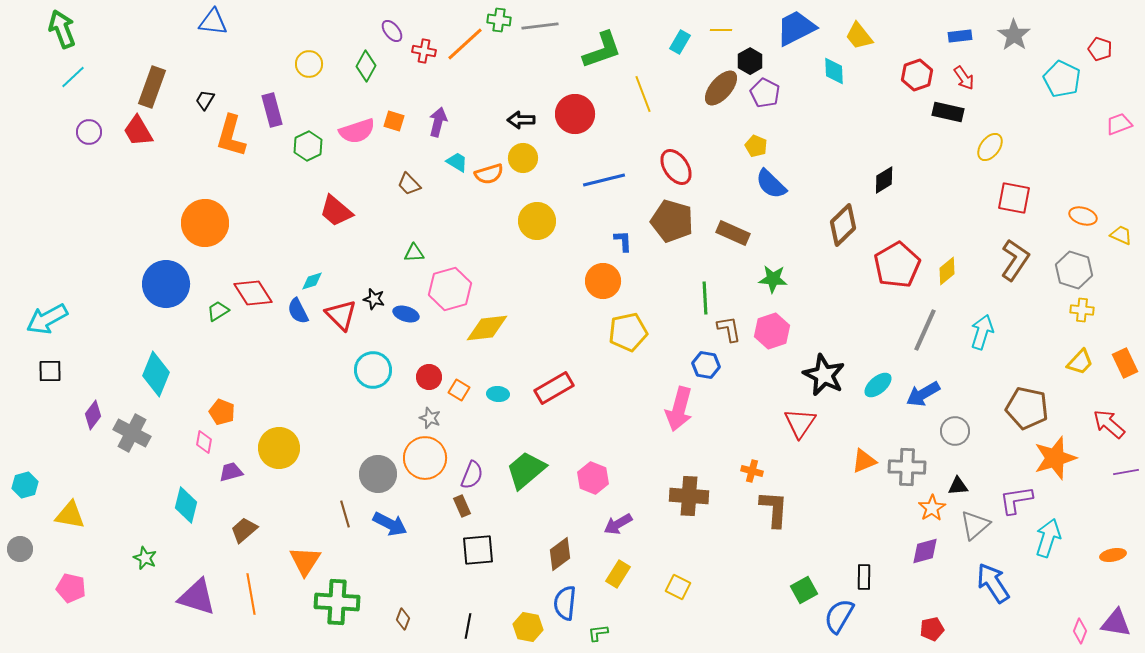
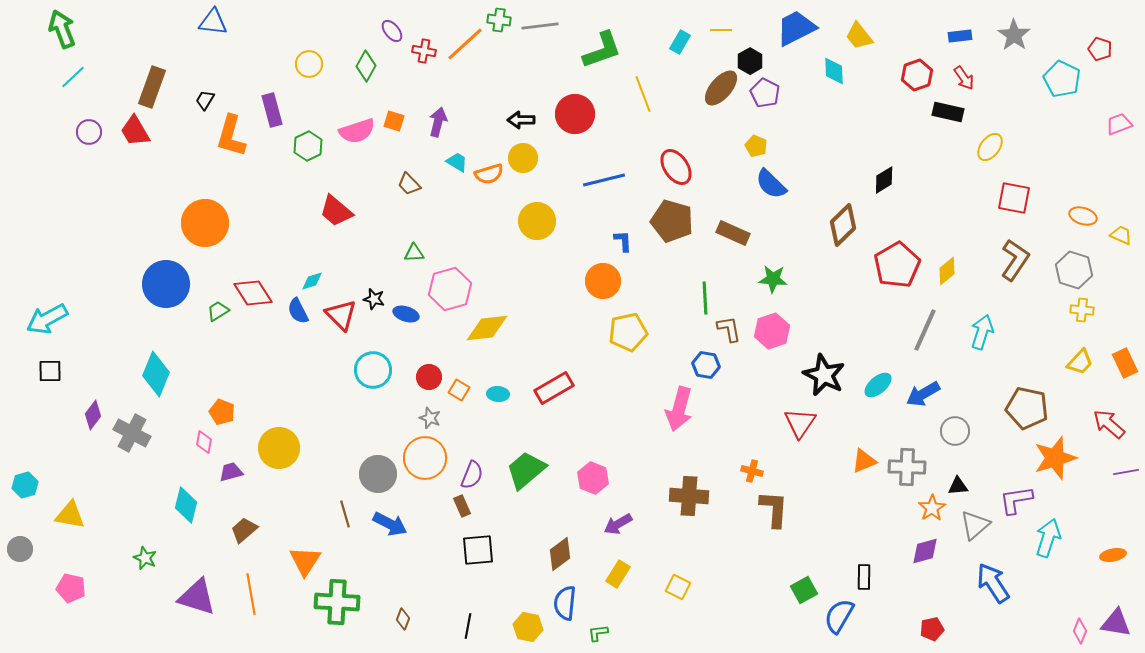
red trapezoid at (138, 131): moved 3 px left
